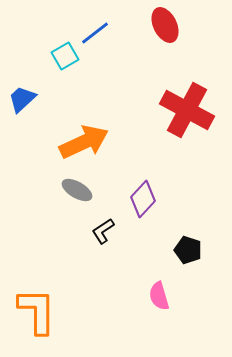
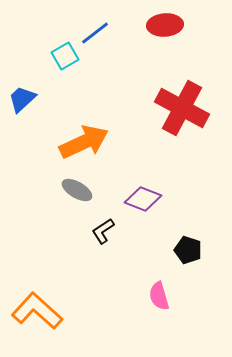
red ellipse: rotated 68 degrees counterclockwise
red cross: moved 5 px left, 2 px up
purple diamond: rotated 69 degrees clockwise
orange L-shape: rotated 48 degrees counterclockwise
